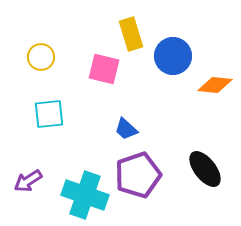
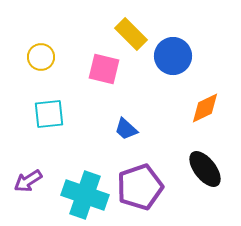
yellow rectangle: rotated 28 degrees counterclockwise
orange diamond: moved 10 px left, 23 px down; rotated 32 degrees counterclockwise
purple pentagon: moved 2 px right, 12 px down
